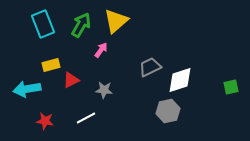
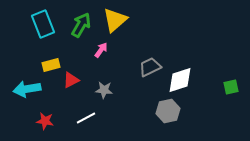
yellow triangle: moved 1 px left, 1 px up
